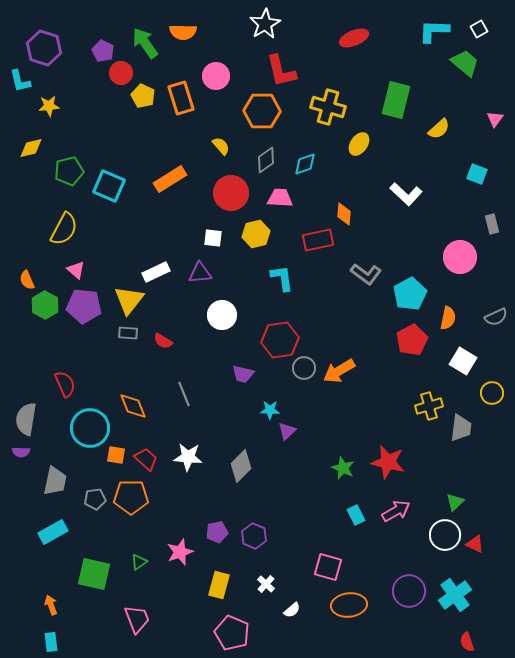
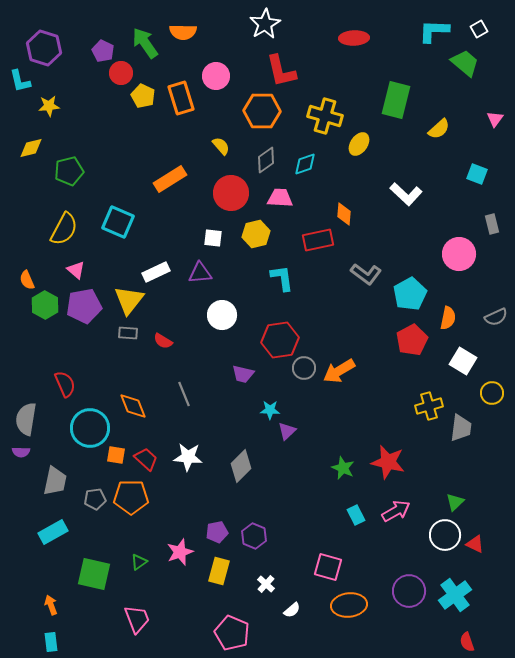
red ellipse at (354, 38): rotated 20 degrees clockwise
yellow cross at (328, 107): moved 3 px left, 9 px down
cyan square at (109, 186): moved 9 px right, 36 px down
pink circle at (460, 257): moved 1 px left, 3 px up
purple pentagon at (84, 306): rotated 16 degrees counterclockwise
yellow rectangle at (219, 585): moved 14 px up
